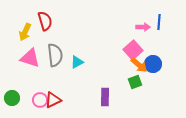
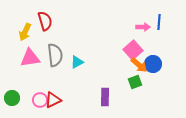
pink triangle: rotated 25 degrees counterclockwise
